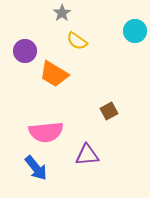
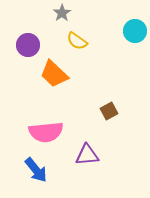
purple circle: moved 3 px right, 6 px up
orange trapezoid: rotated 12 degrees clockwise
blue arrow: moved 2 px down
